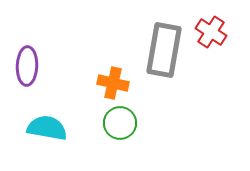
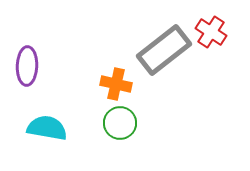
gray rectangle: rotated 42 degrees clockwise
orange cross: moved 3 px right, 1 px down
